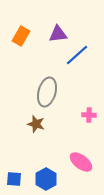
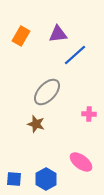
blue line: moved 2 px left
gray ellipse: rotated 28 degrees clockwise
pink cross: moved 1 px up
